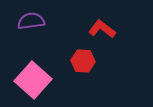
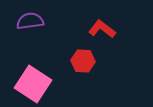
purple semicircle: moved 1 px left
pink square: moved 4 px down; rotated 9 degrees counterclockwise
